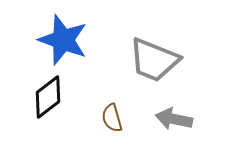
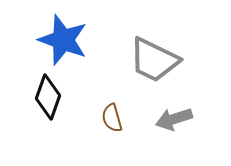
gray trapezoid: rotated 4 degrees clockwise
black diamond: rotated 33 degrees counterclockwise
gray arrow: rotated 30 degrees counterclockwise
